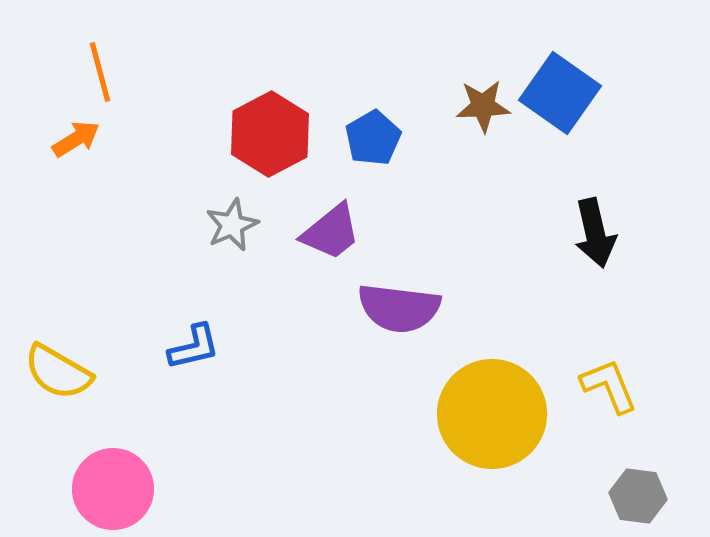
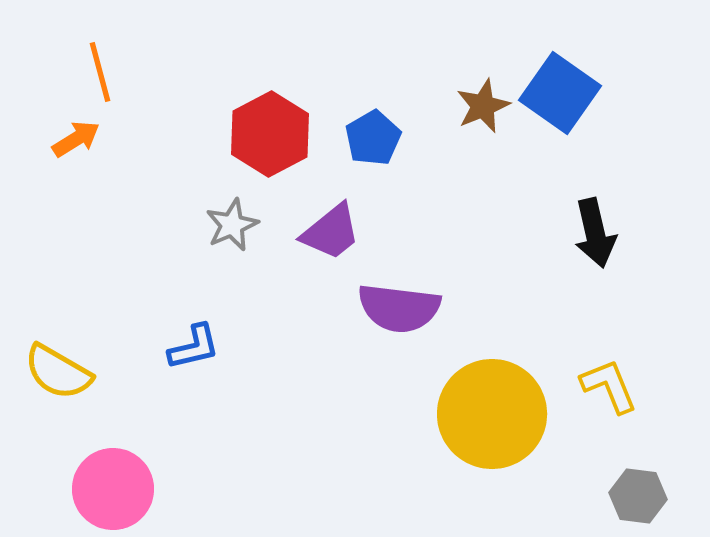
brown star: rotated 20 degrees counterclockwise
